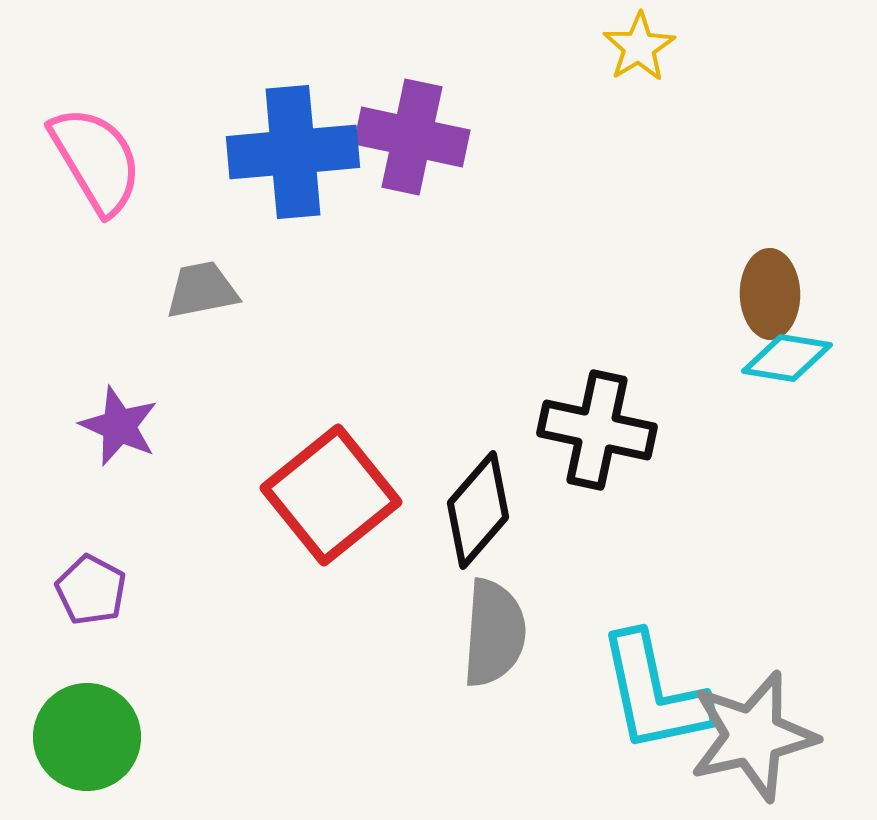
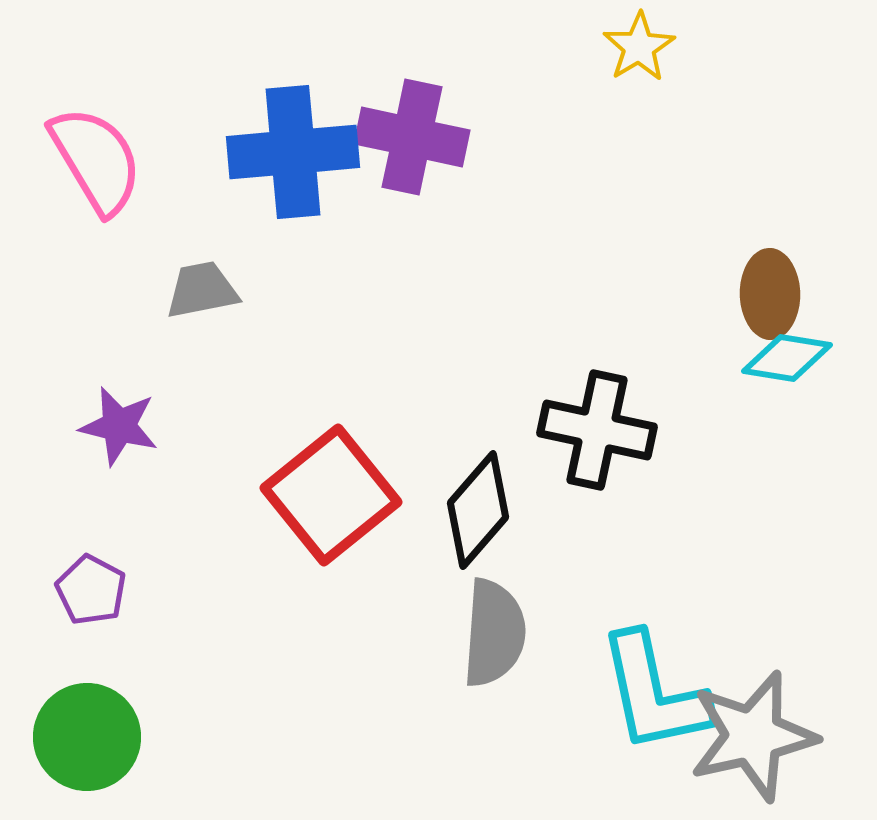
purple star: rotated 10 degrees counterclockwise
